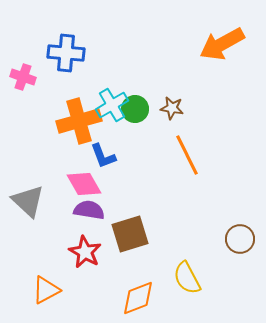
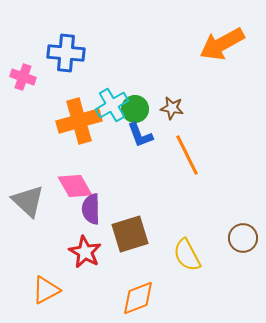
blue L-shape: moved 37 px right, 21 px up
pink diamond: moved 9 px left, 2 px down
purple semicircle: moved 2 px right, 1 px up; rotated 100 degrees counterclockwise
brown circle: moved 3 px right, 1 px up
yellow semicircle: moved 23 px up
